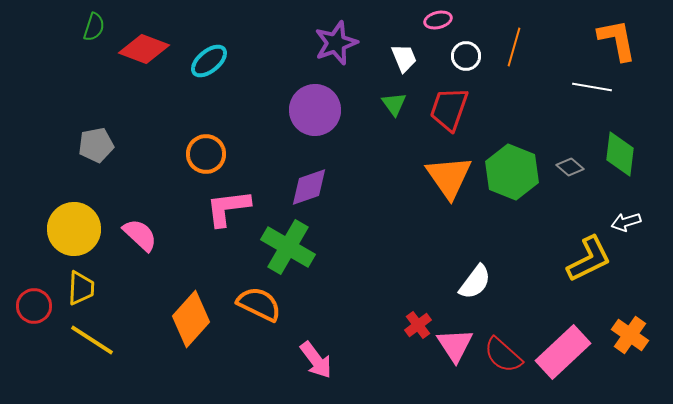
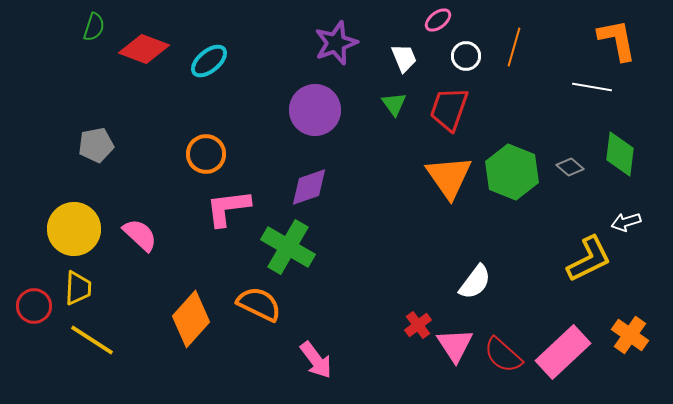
pink ellipse: rotated 24 degrees counterclockwise
yellow trapezoid: moved 3 px left
